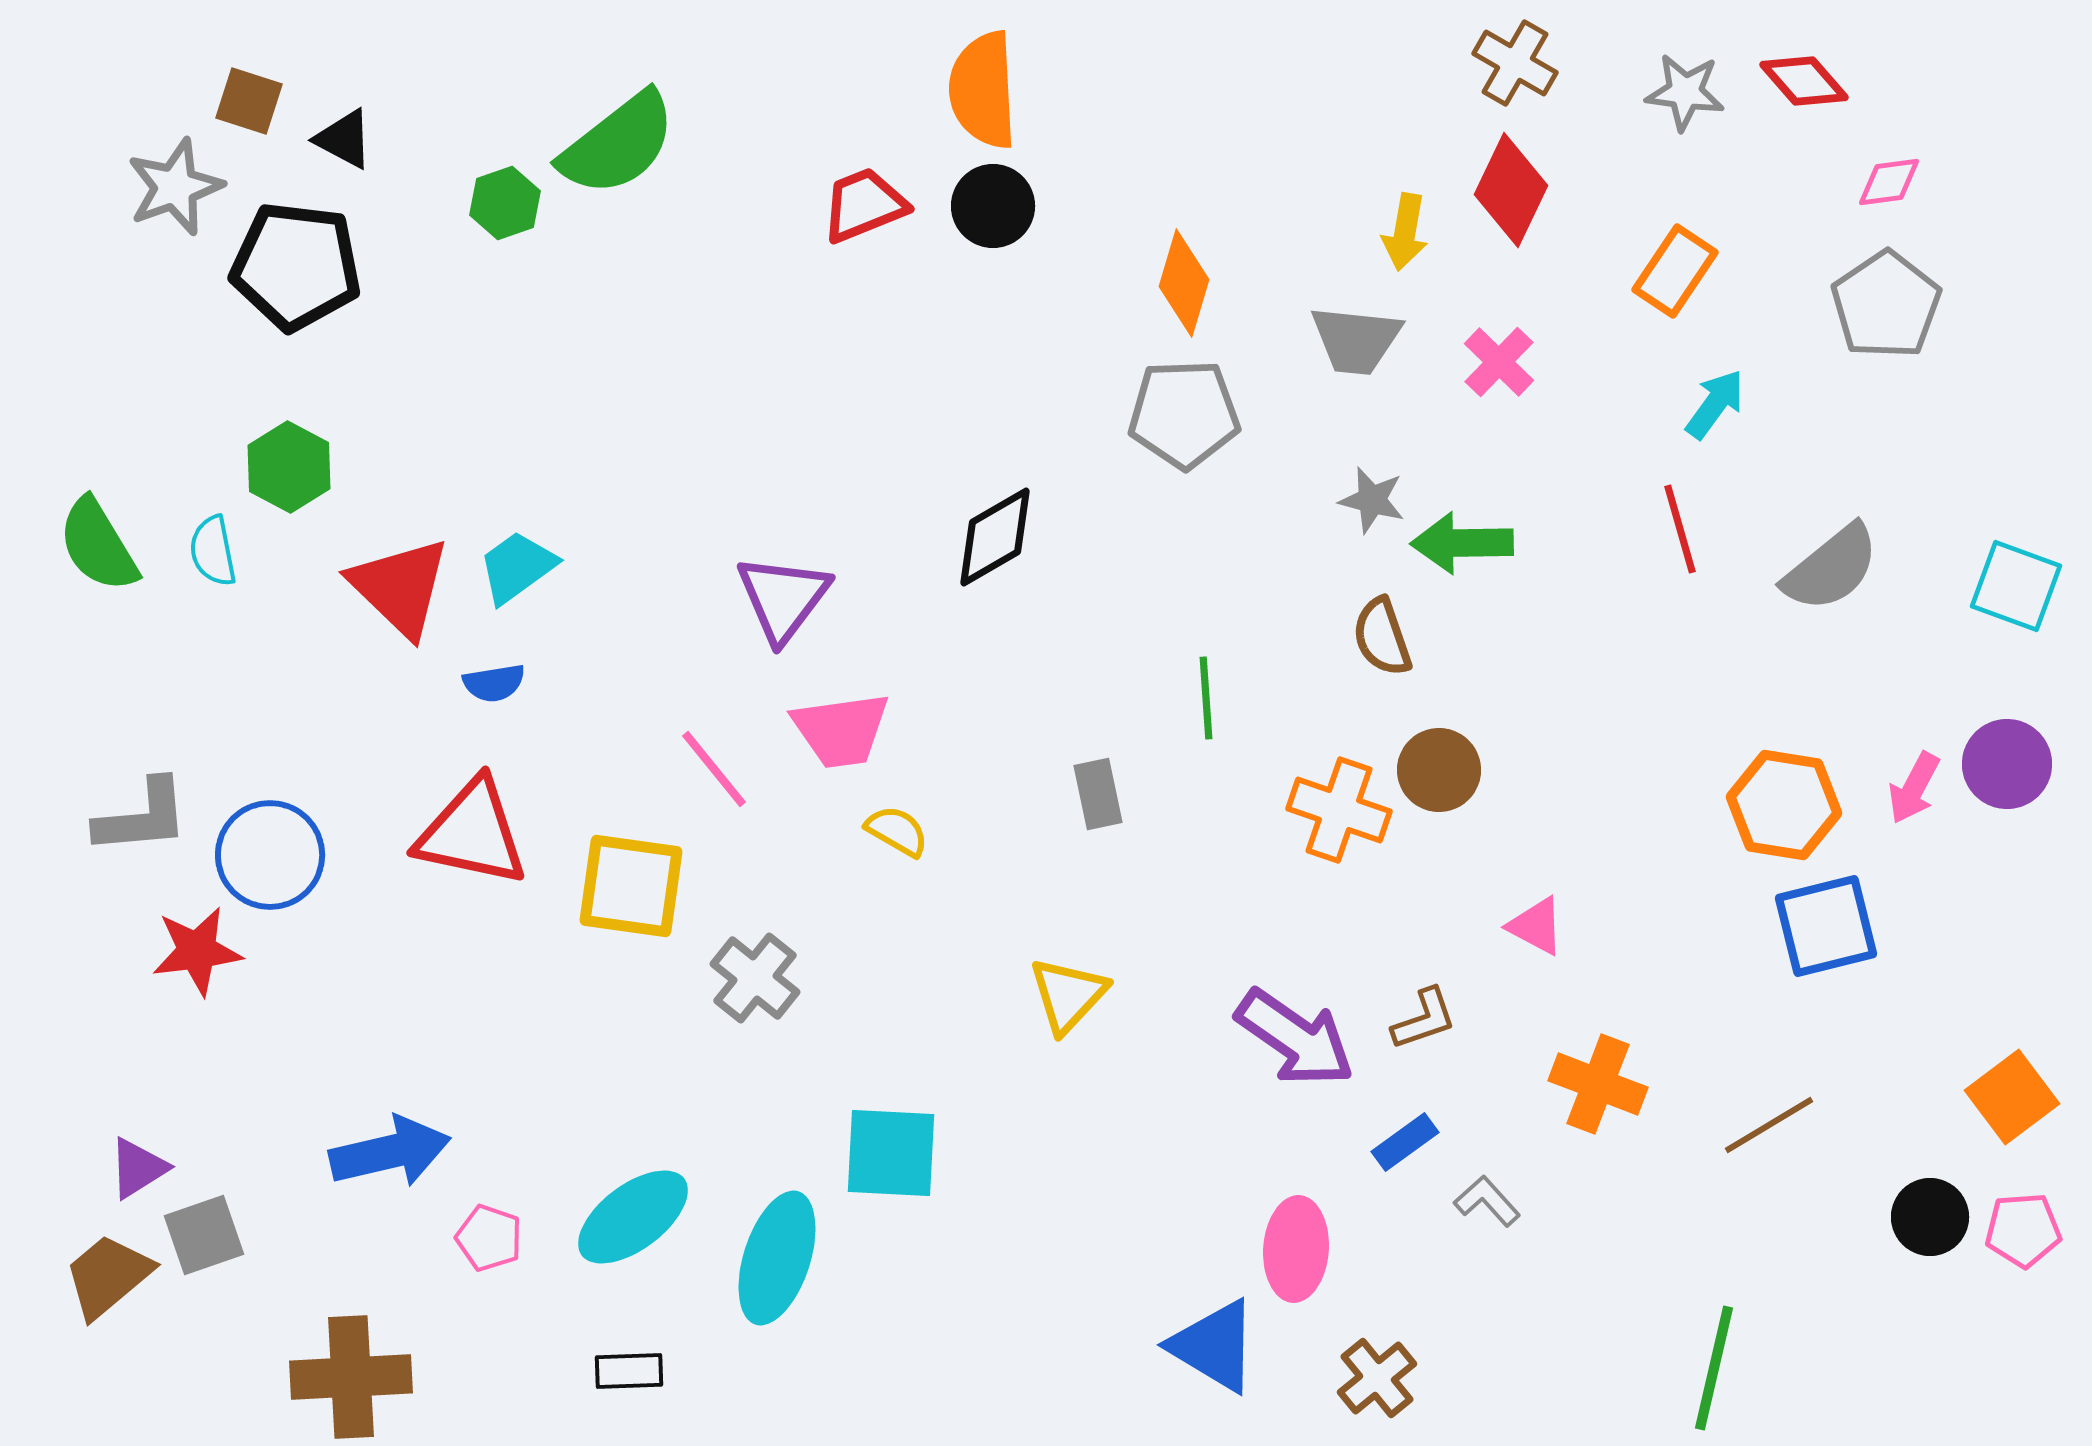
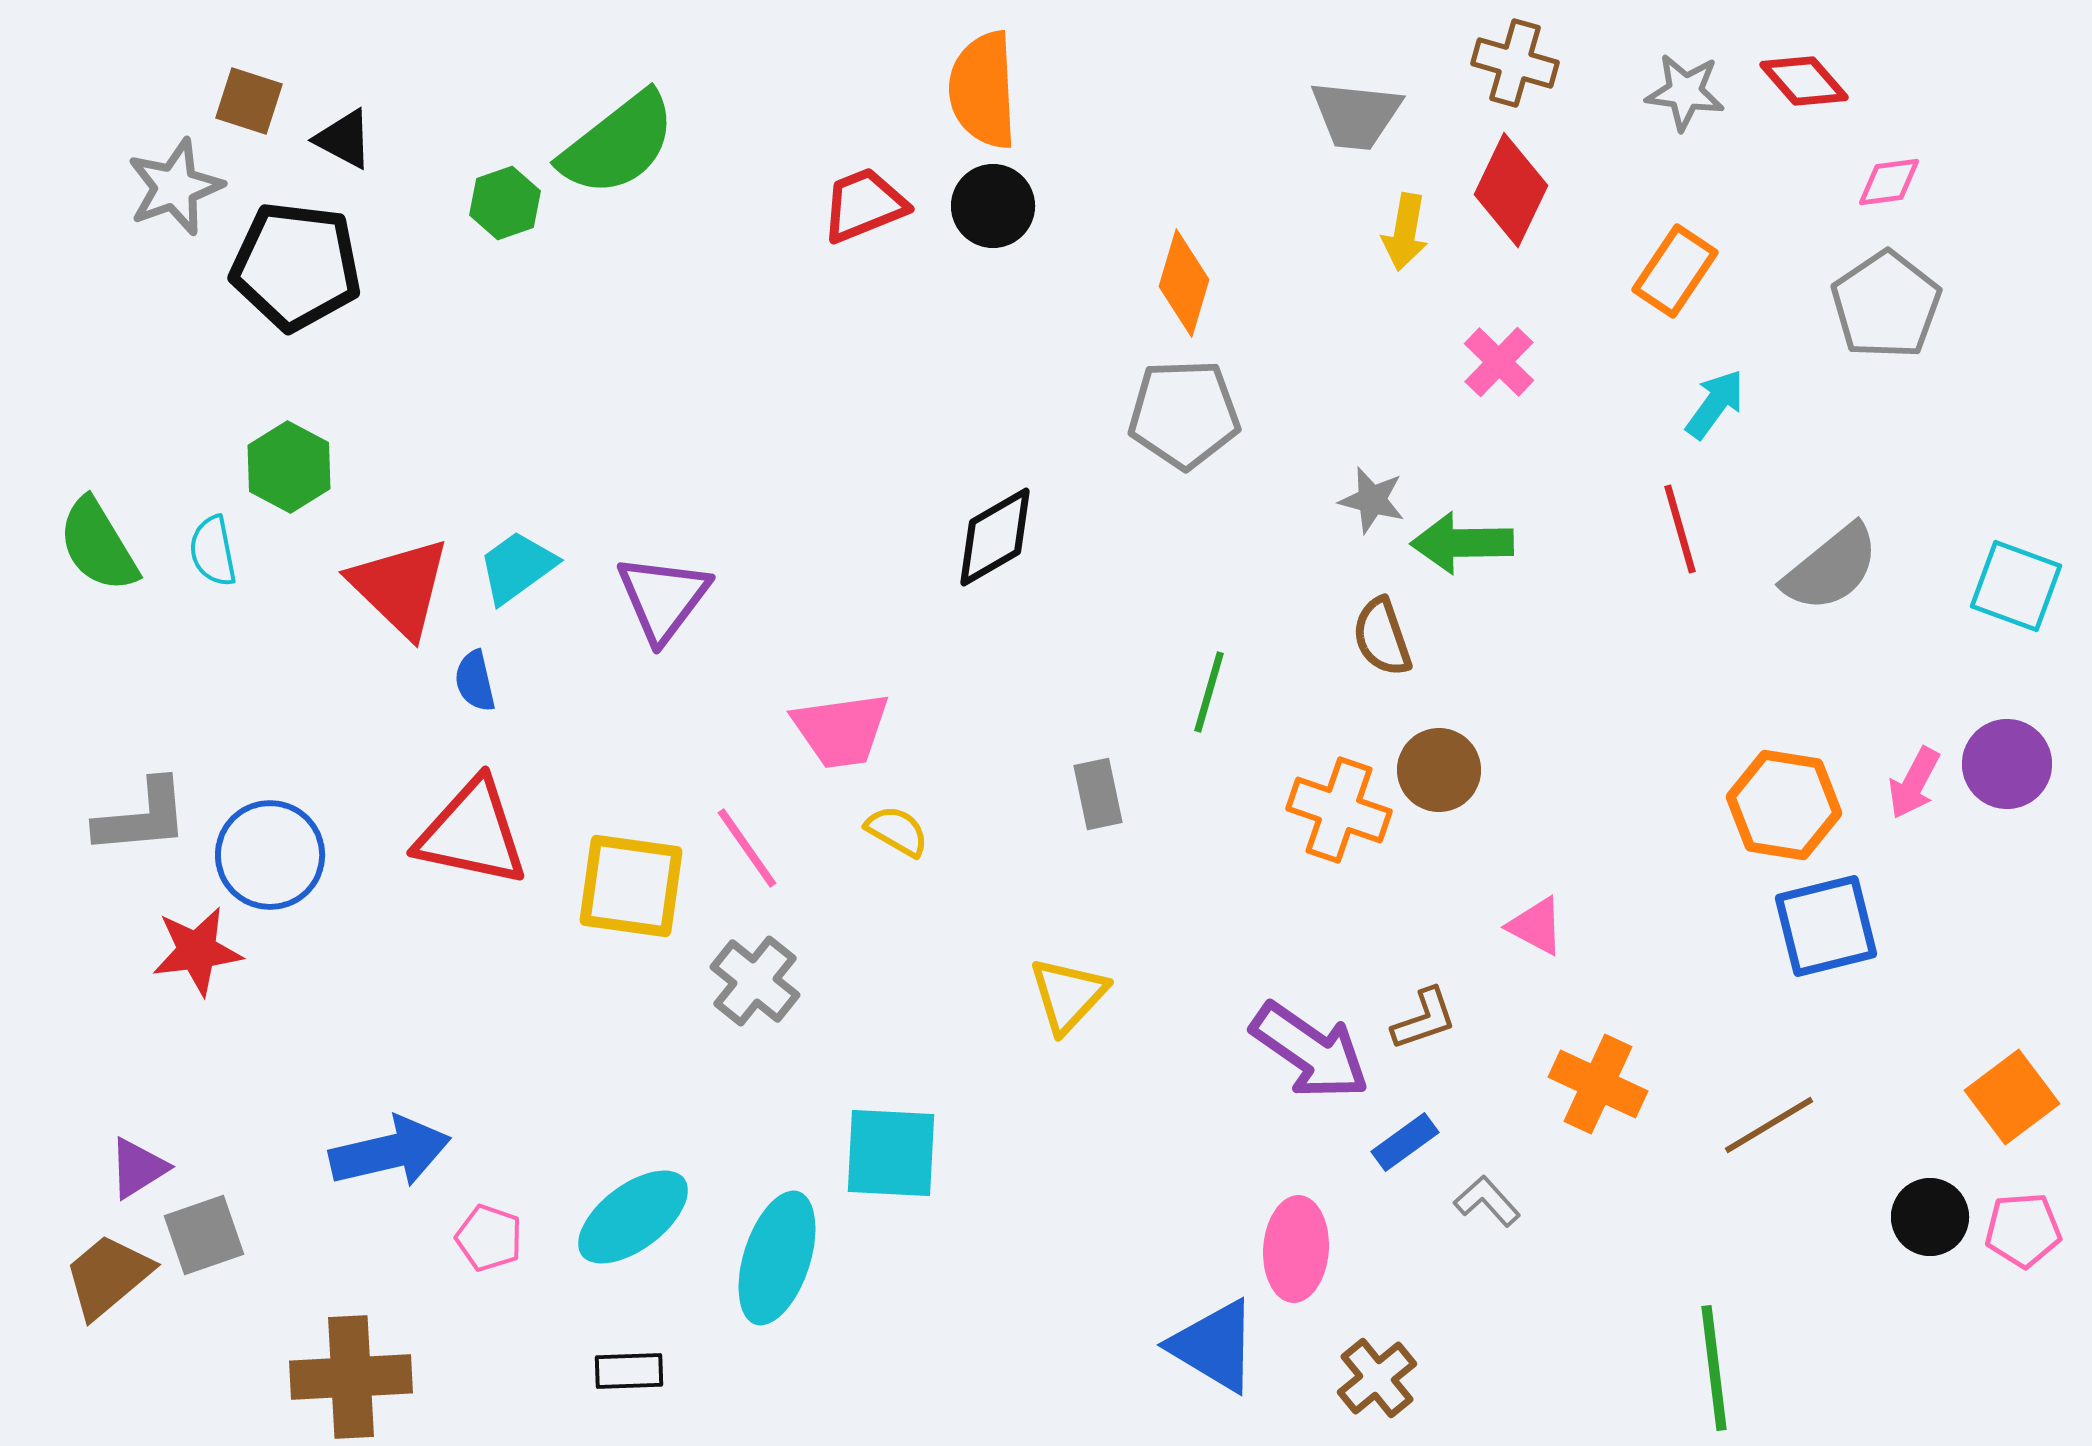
brown cross at (1515, 63): rotated 14 degrees counterclockwise
gray trapezoid at (1356, 340): moved 225 px up
purple triangle at (783, 598): moved 120 px left
blue semicircle at (494, 683): moved 19 px left, 2 px up; rotated 86 degrees clockwise
green line at (1206, 698): moved 3 px right, 6 px up; rotated 20 degrees clockwise
pink line at (714, 769): moved 33 px right, 79 px down; rotated 4 degrees clockwise
pink arrow at (1914, 788): moved 5 px up
gray cross at (755, 978): moved 3 px down
purple arrow at (1295, 1038): moved 15 px right, 13 px down
orange cross at (1598, 1084): rotated 4 degrees clockwise
green line at (1714, 1368): rotated 20 degrees counterclockwise
